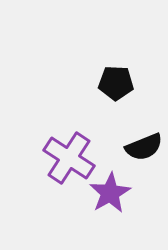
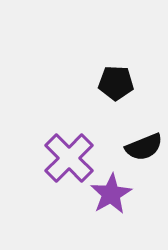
purple cross: rotated 12 degrees clockwise
purple star: moved 1 px right, 1 px down
